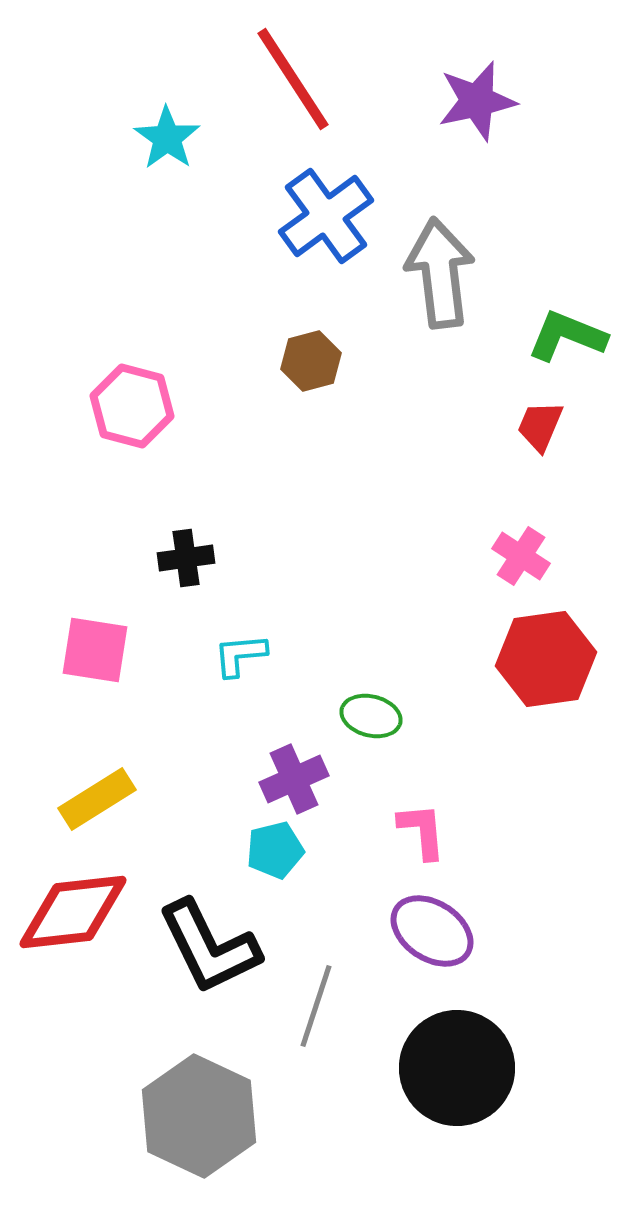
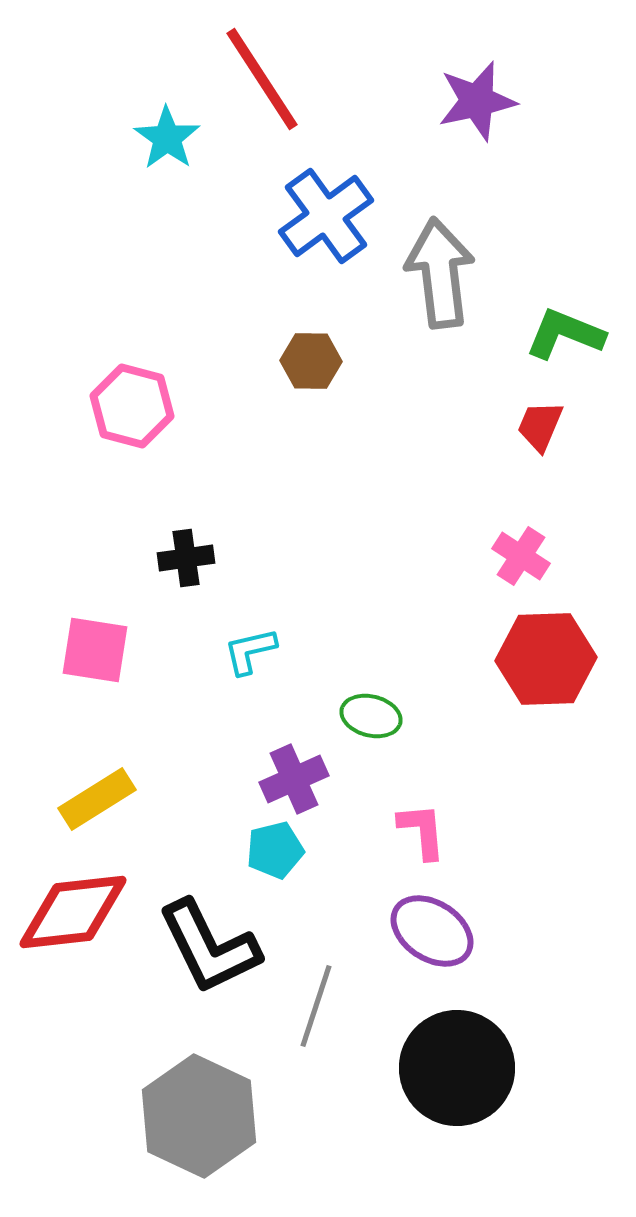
red line: moved 31 px left
green L-shape: moved 2 px left, 2 px up
brown hexagon: rotated 16 degrees clockwise
cyan L-shape: moved 10 px right, 4 px up; rotated 8 degrees counterclockwise
red hexagon: rotated 6 degrees clockwise
